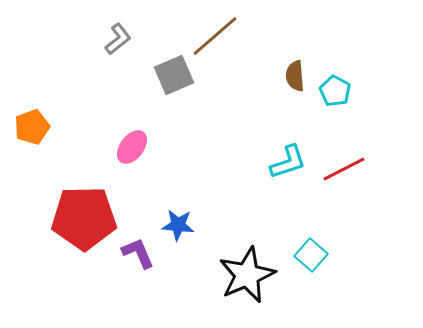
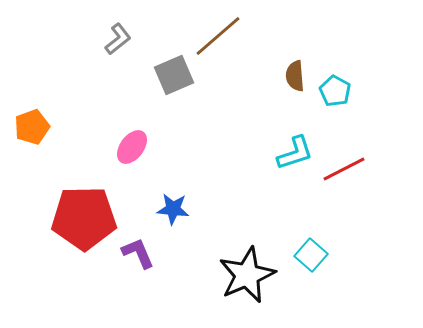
brown line: moved 3 px right
cyan L-shape: moved 7 px right, 9 px up
blue star: moved 5 px left, 16 px up
